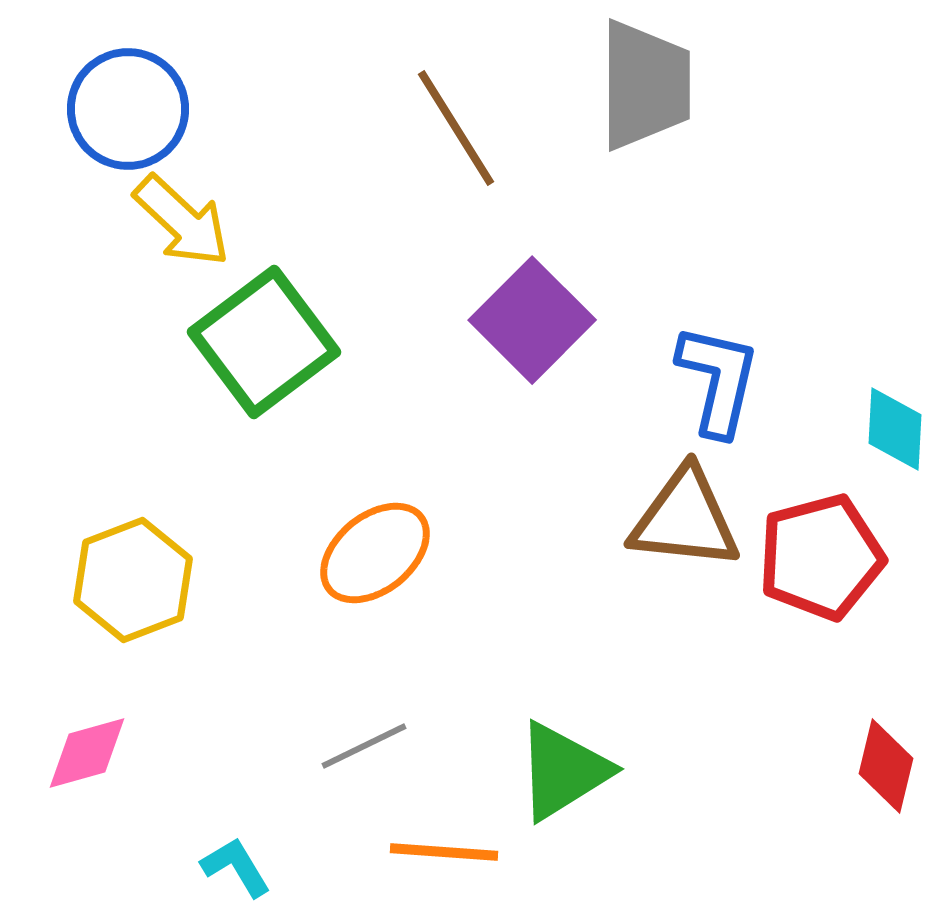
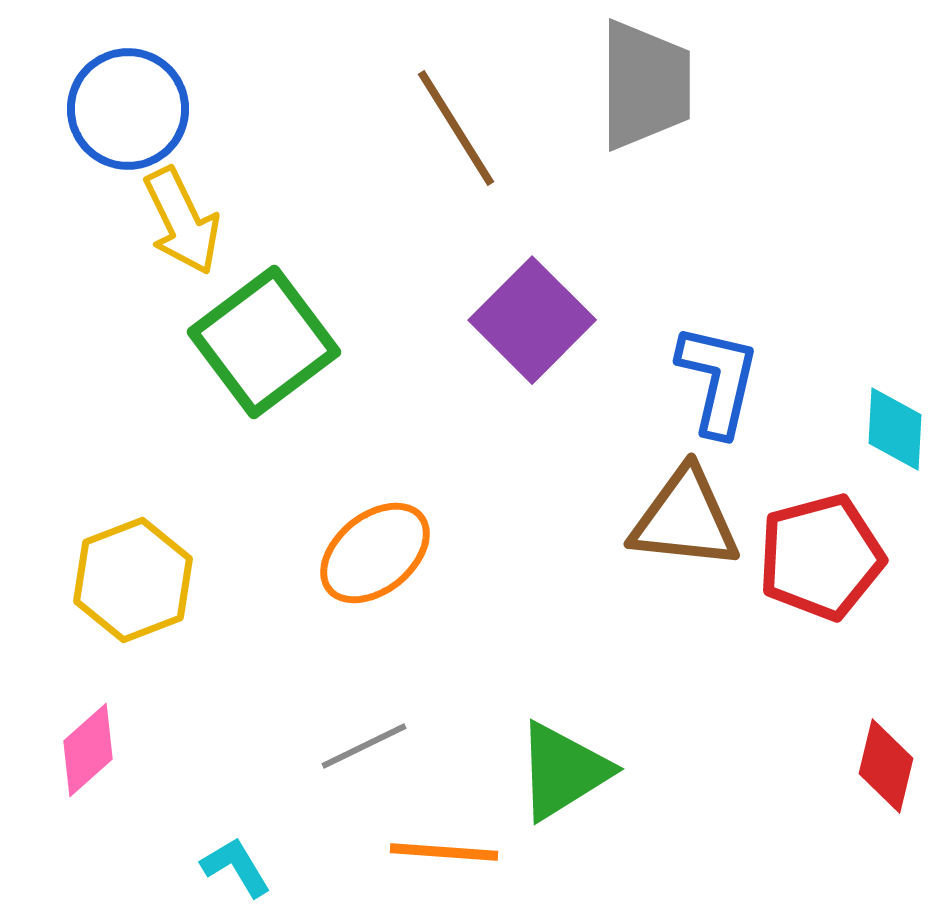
yellow arrow: rotated 21 degrees clockwise
pink diamond: moved 1 px right, 3 px up; rotated 26 degrees counterclockwise
